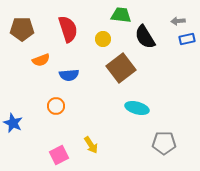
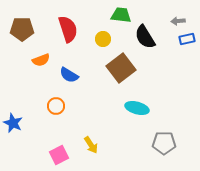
blue semicircle: rotated 36 degrees clockwise
